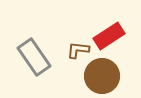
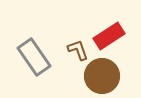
brown L-shape: rotated 65 degrees clockwise
